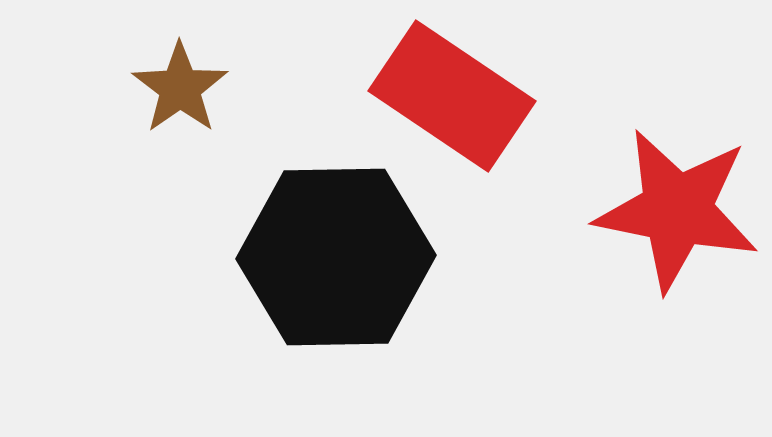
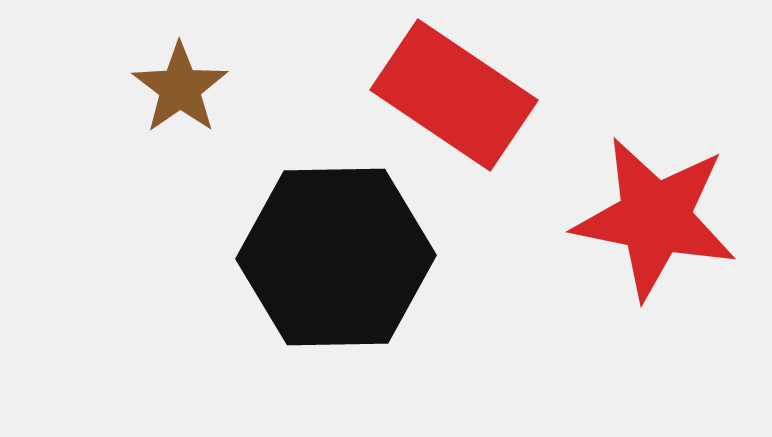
red rectangle: moved 2 px right, 1 px up
red star: moved 22 px left, 8 px down
